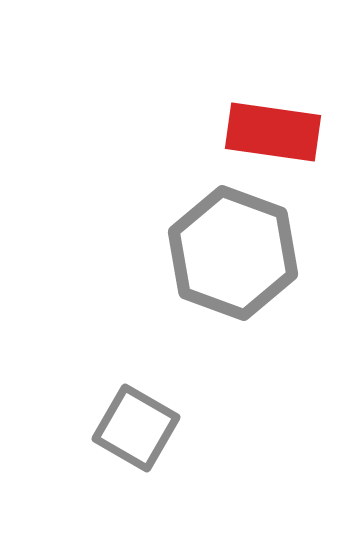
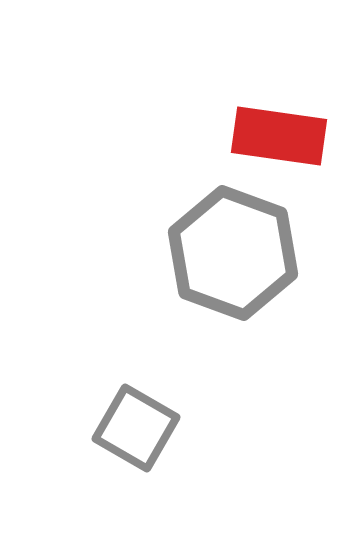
red rectangle: moved 6 px right, 4 px down
